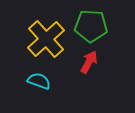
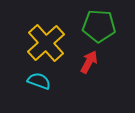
green pentagon: moved 8 px right
yellow cross: moved 4 px down
